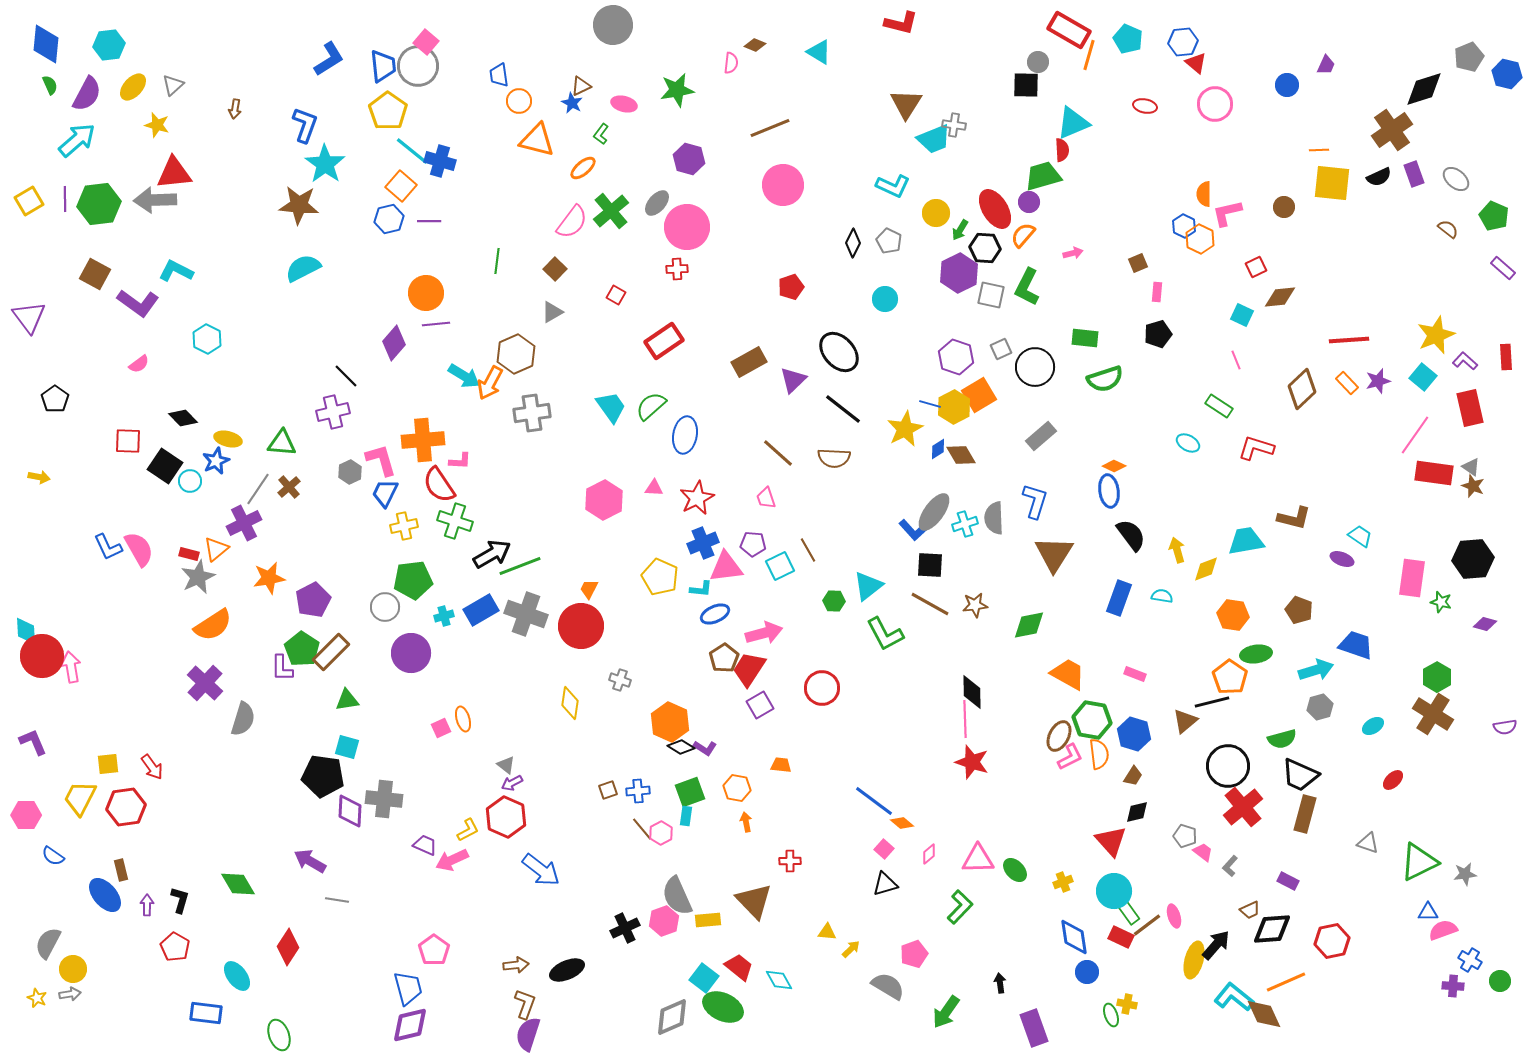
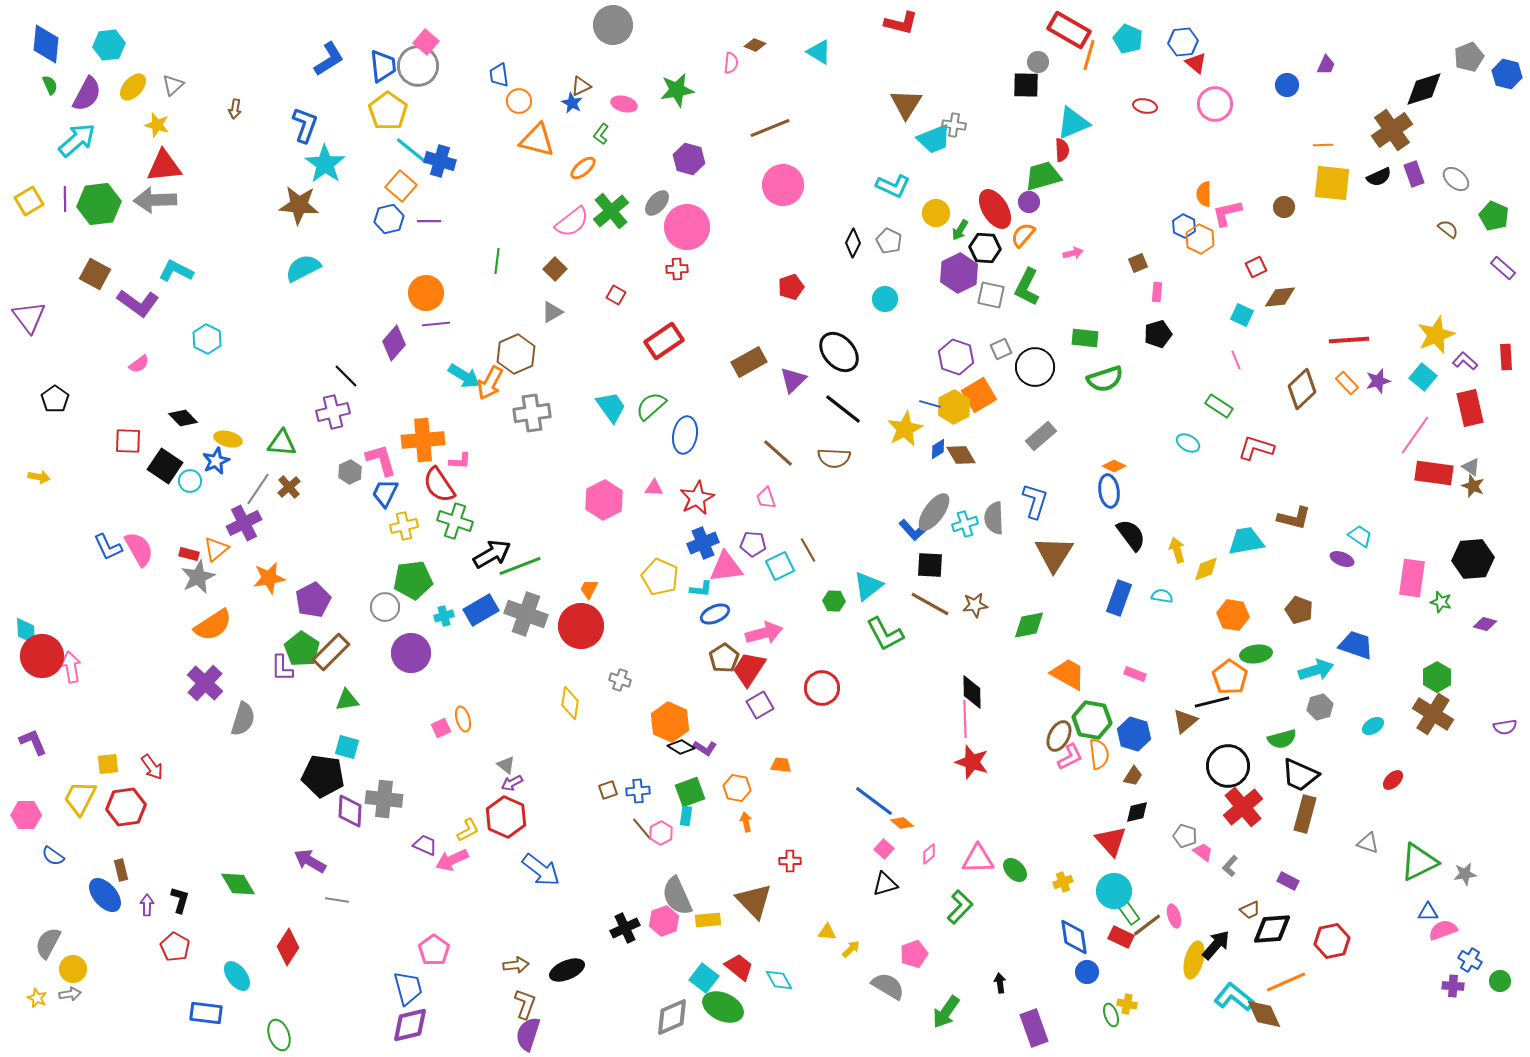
orange line at (1319, 150): moved 4 px right, 5 px up
red triangle at (174, 173): moved 10 px left, 7 px up
pink semicircle at (572, 222): rotated 15 degrees clockwise
